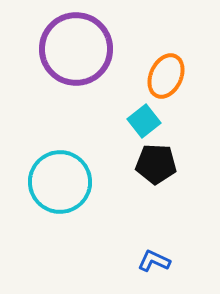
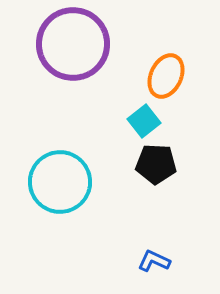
purple circle: moved 3 px left, 5 px up
